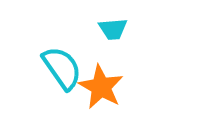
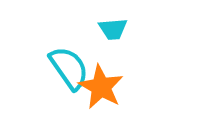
cyan semicircle: moved 7 px right
